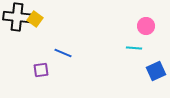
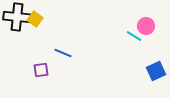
cyan line: moved 12 px up; rotated 28 degrees clockwise
